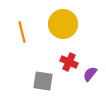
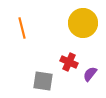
yellow circle: moved 20 px right, 1 px up
orange line: moved 4 px up
